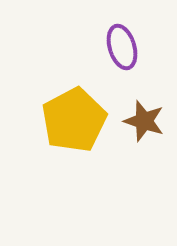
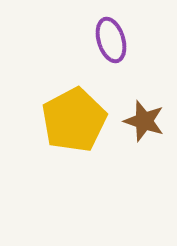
purple ellipse: moved 11 px left, 7 px up
